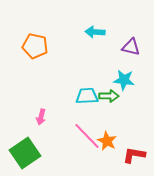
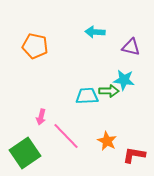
green arrow: moved 5 px up
pink line: moved 21 px left
